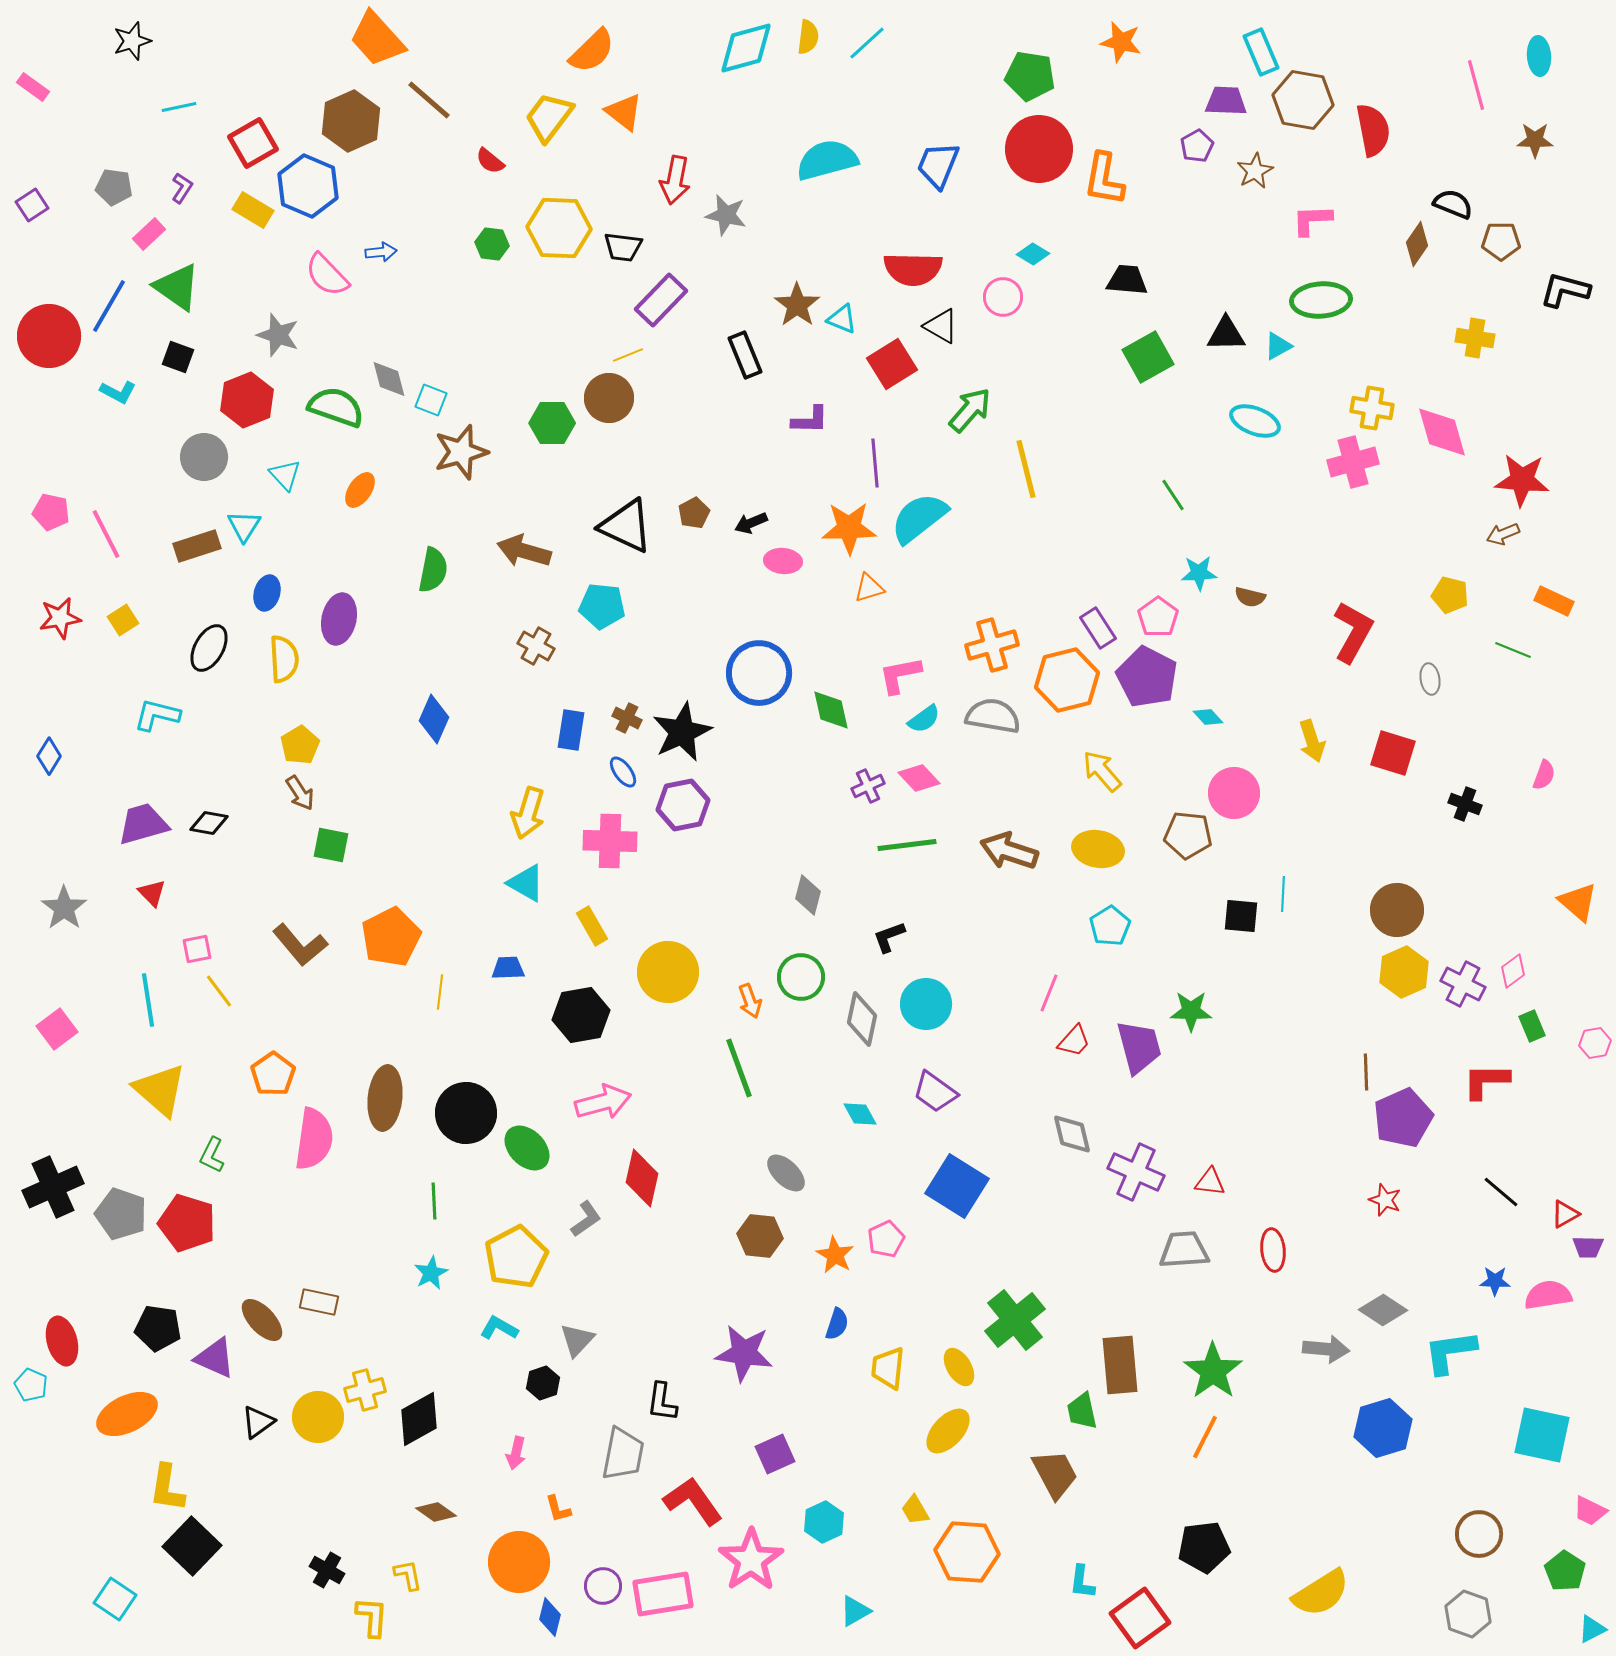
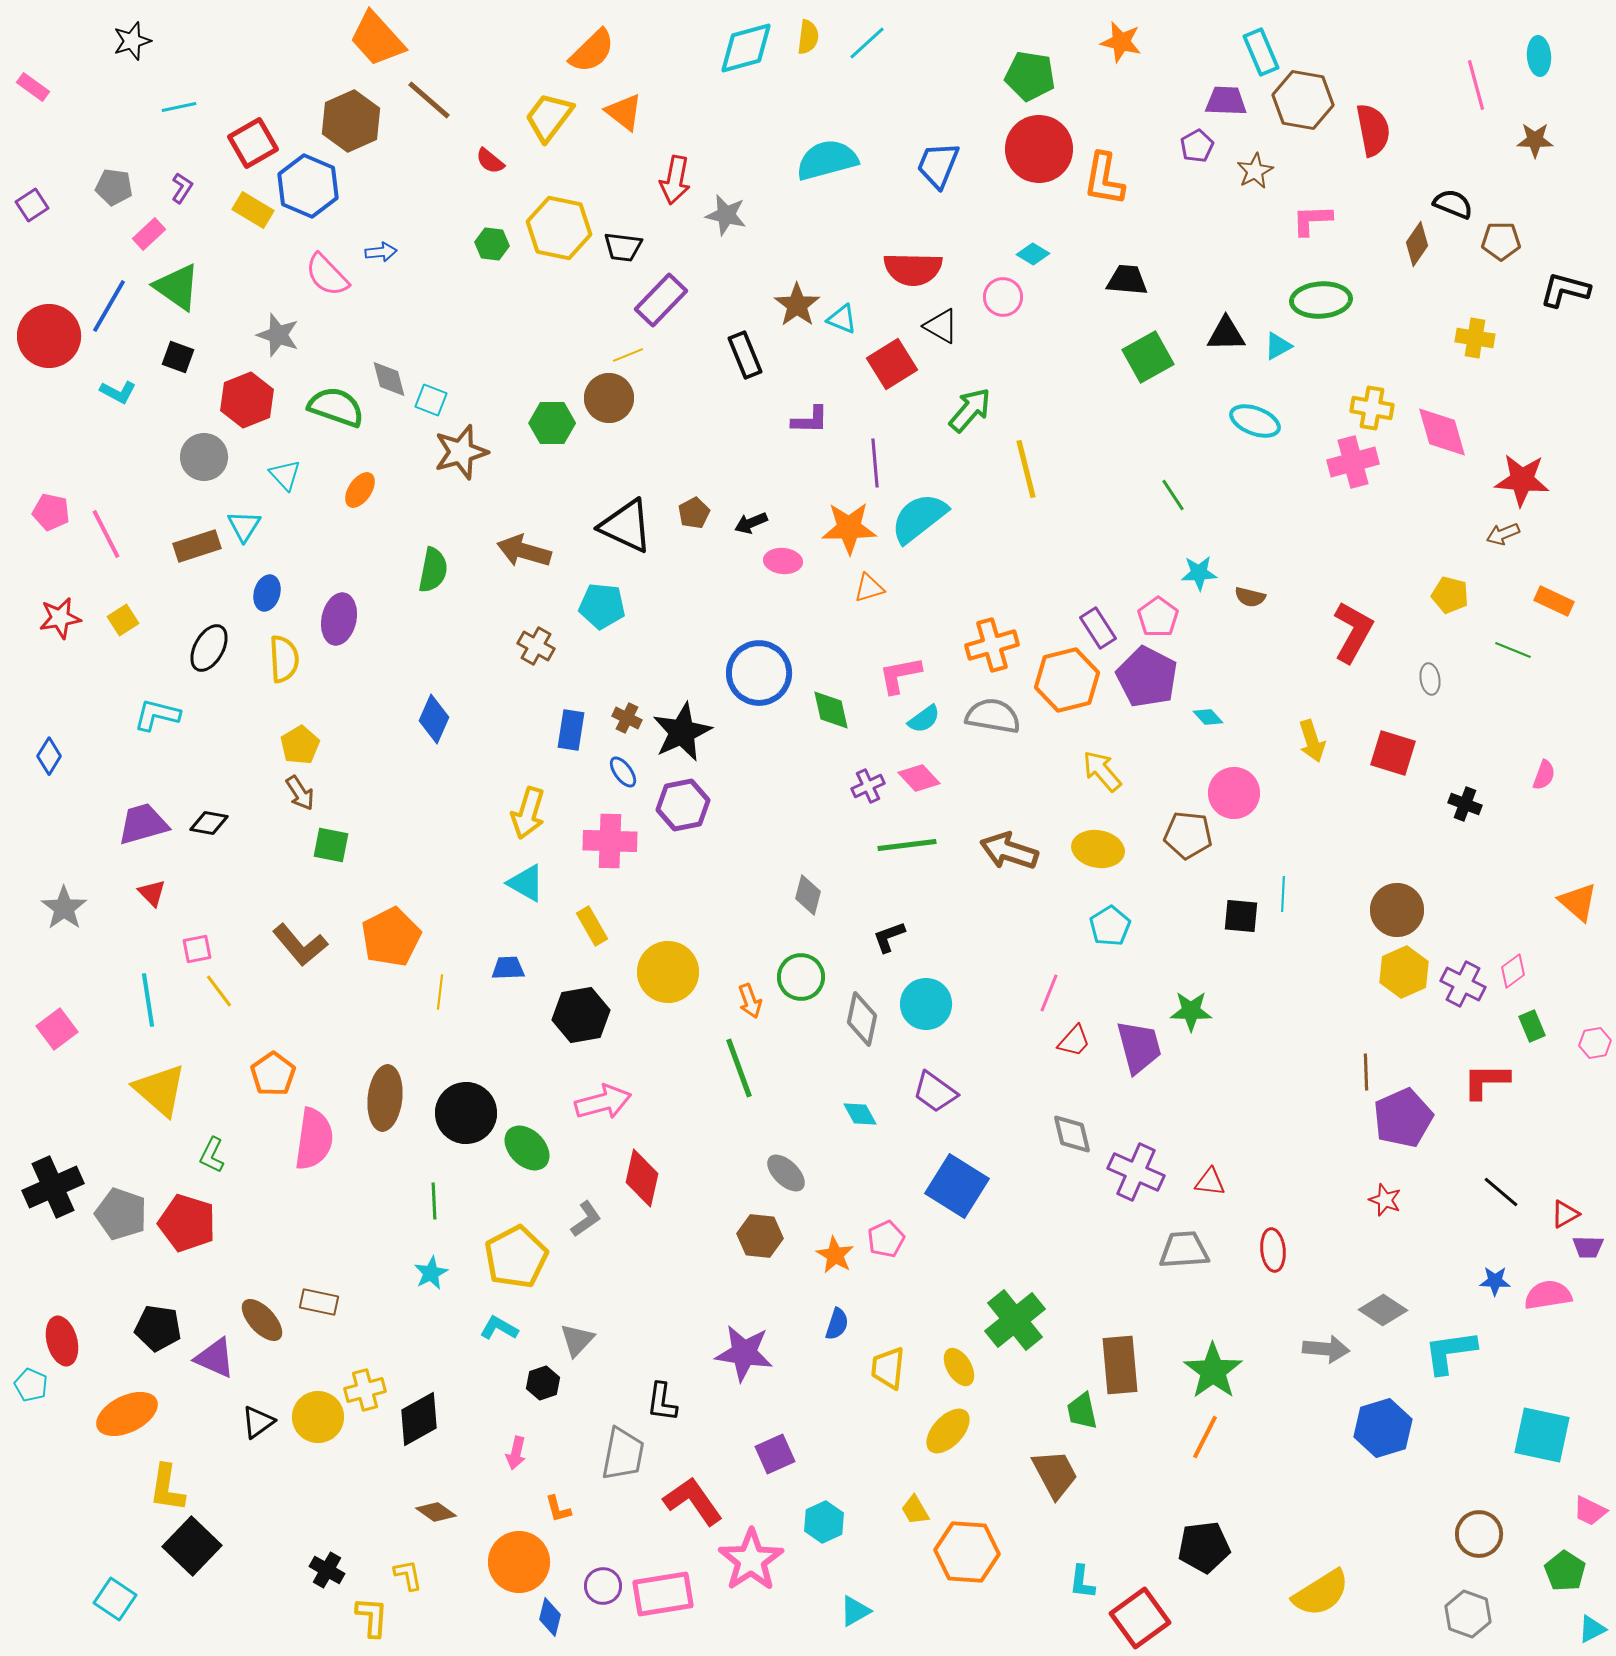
yellow hexagon at (559, 228): rotated 10 degrees clockwise
